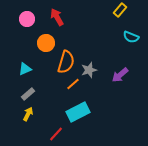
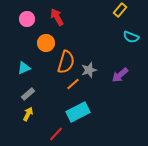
cyan triangle: moved 1 px left, 1 px up
